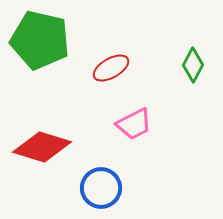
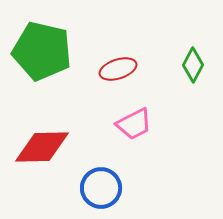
green pentagon: moved 2 px right, 11 px down
red ellipse: moved 7 px right, 1 px down; rotated 12 degrees clockwise
red diamond: rotated 18 degrees counterclockwise
